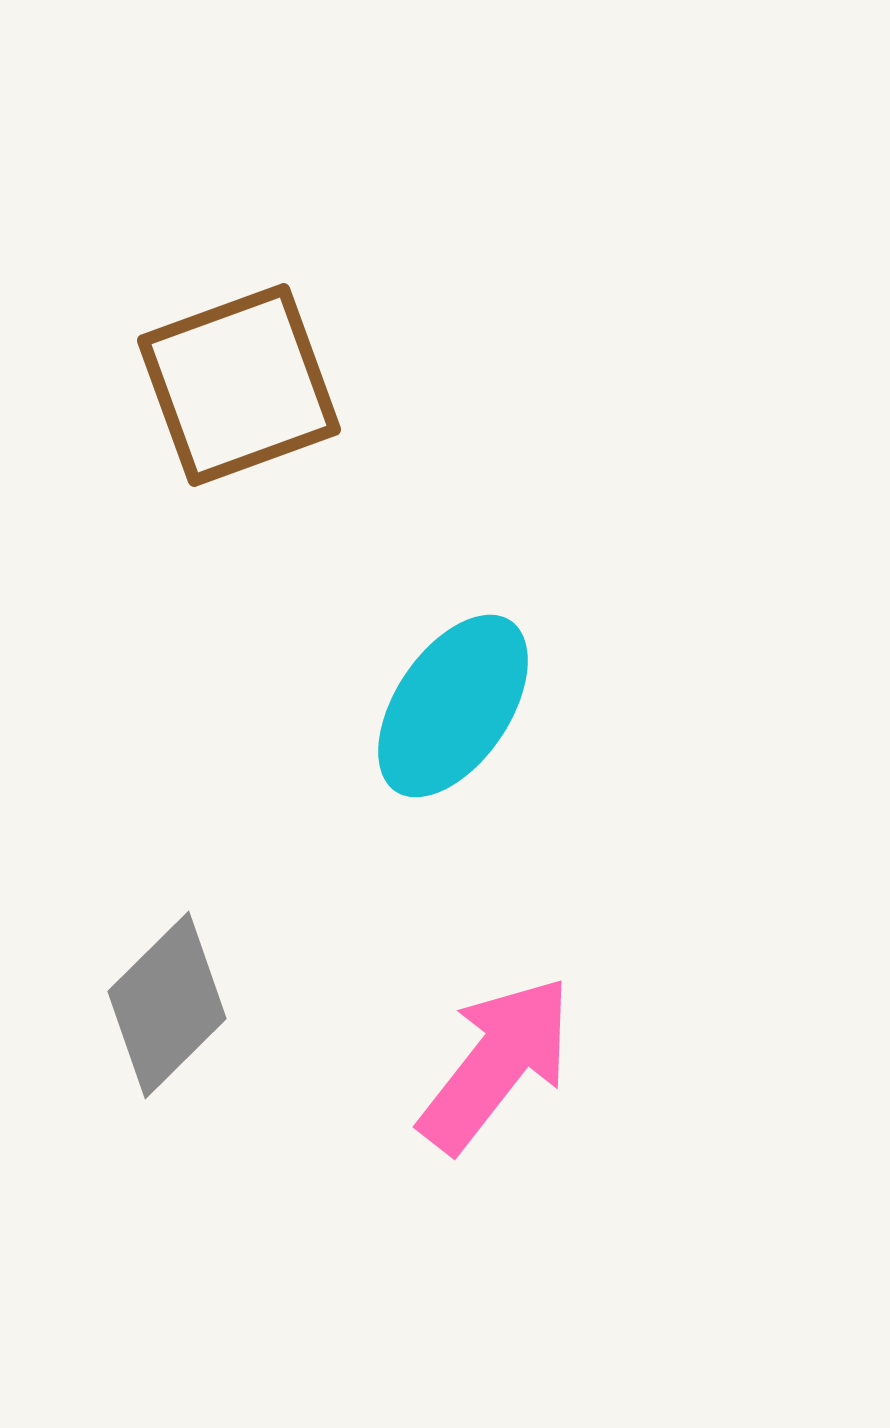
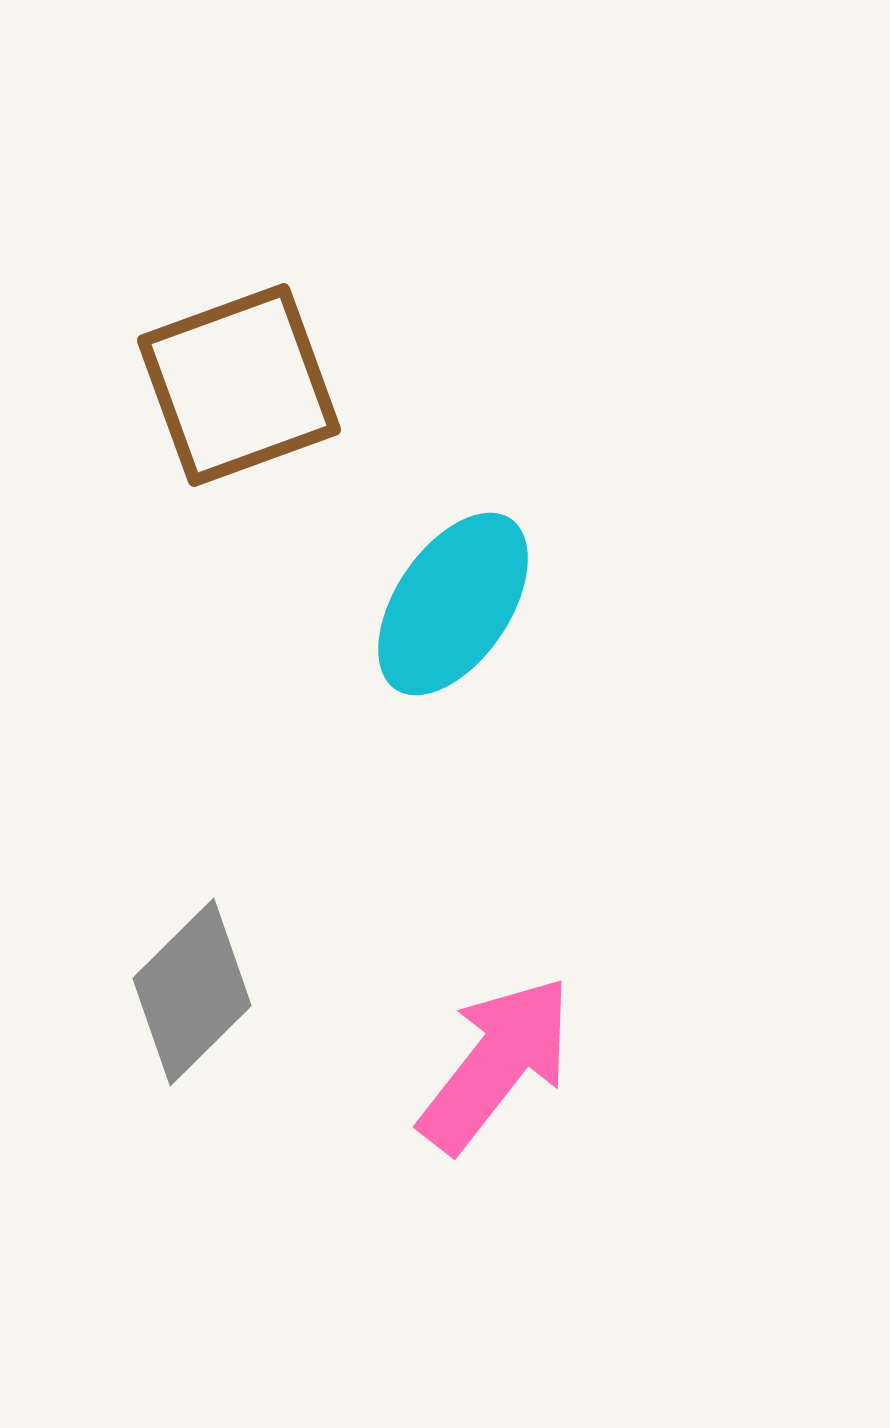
cyan ellipse: moved 102 px up
gray diamond: moved 25 px right, 13 px up
